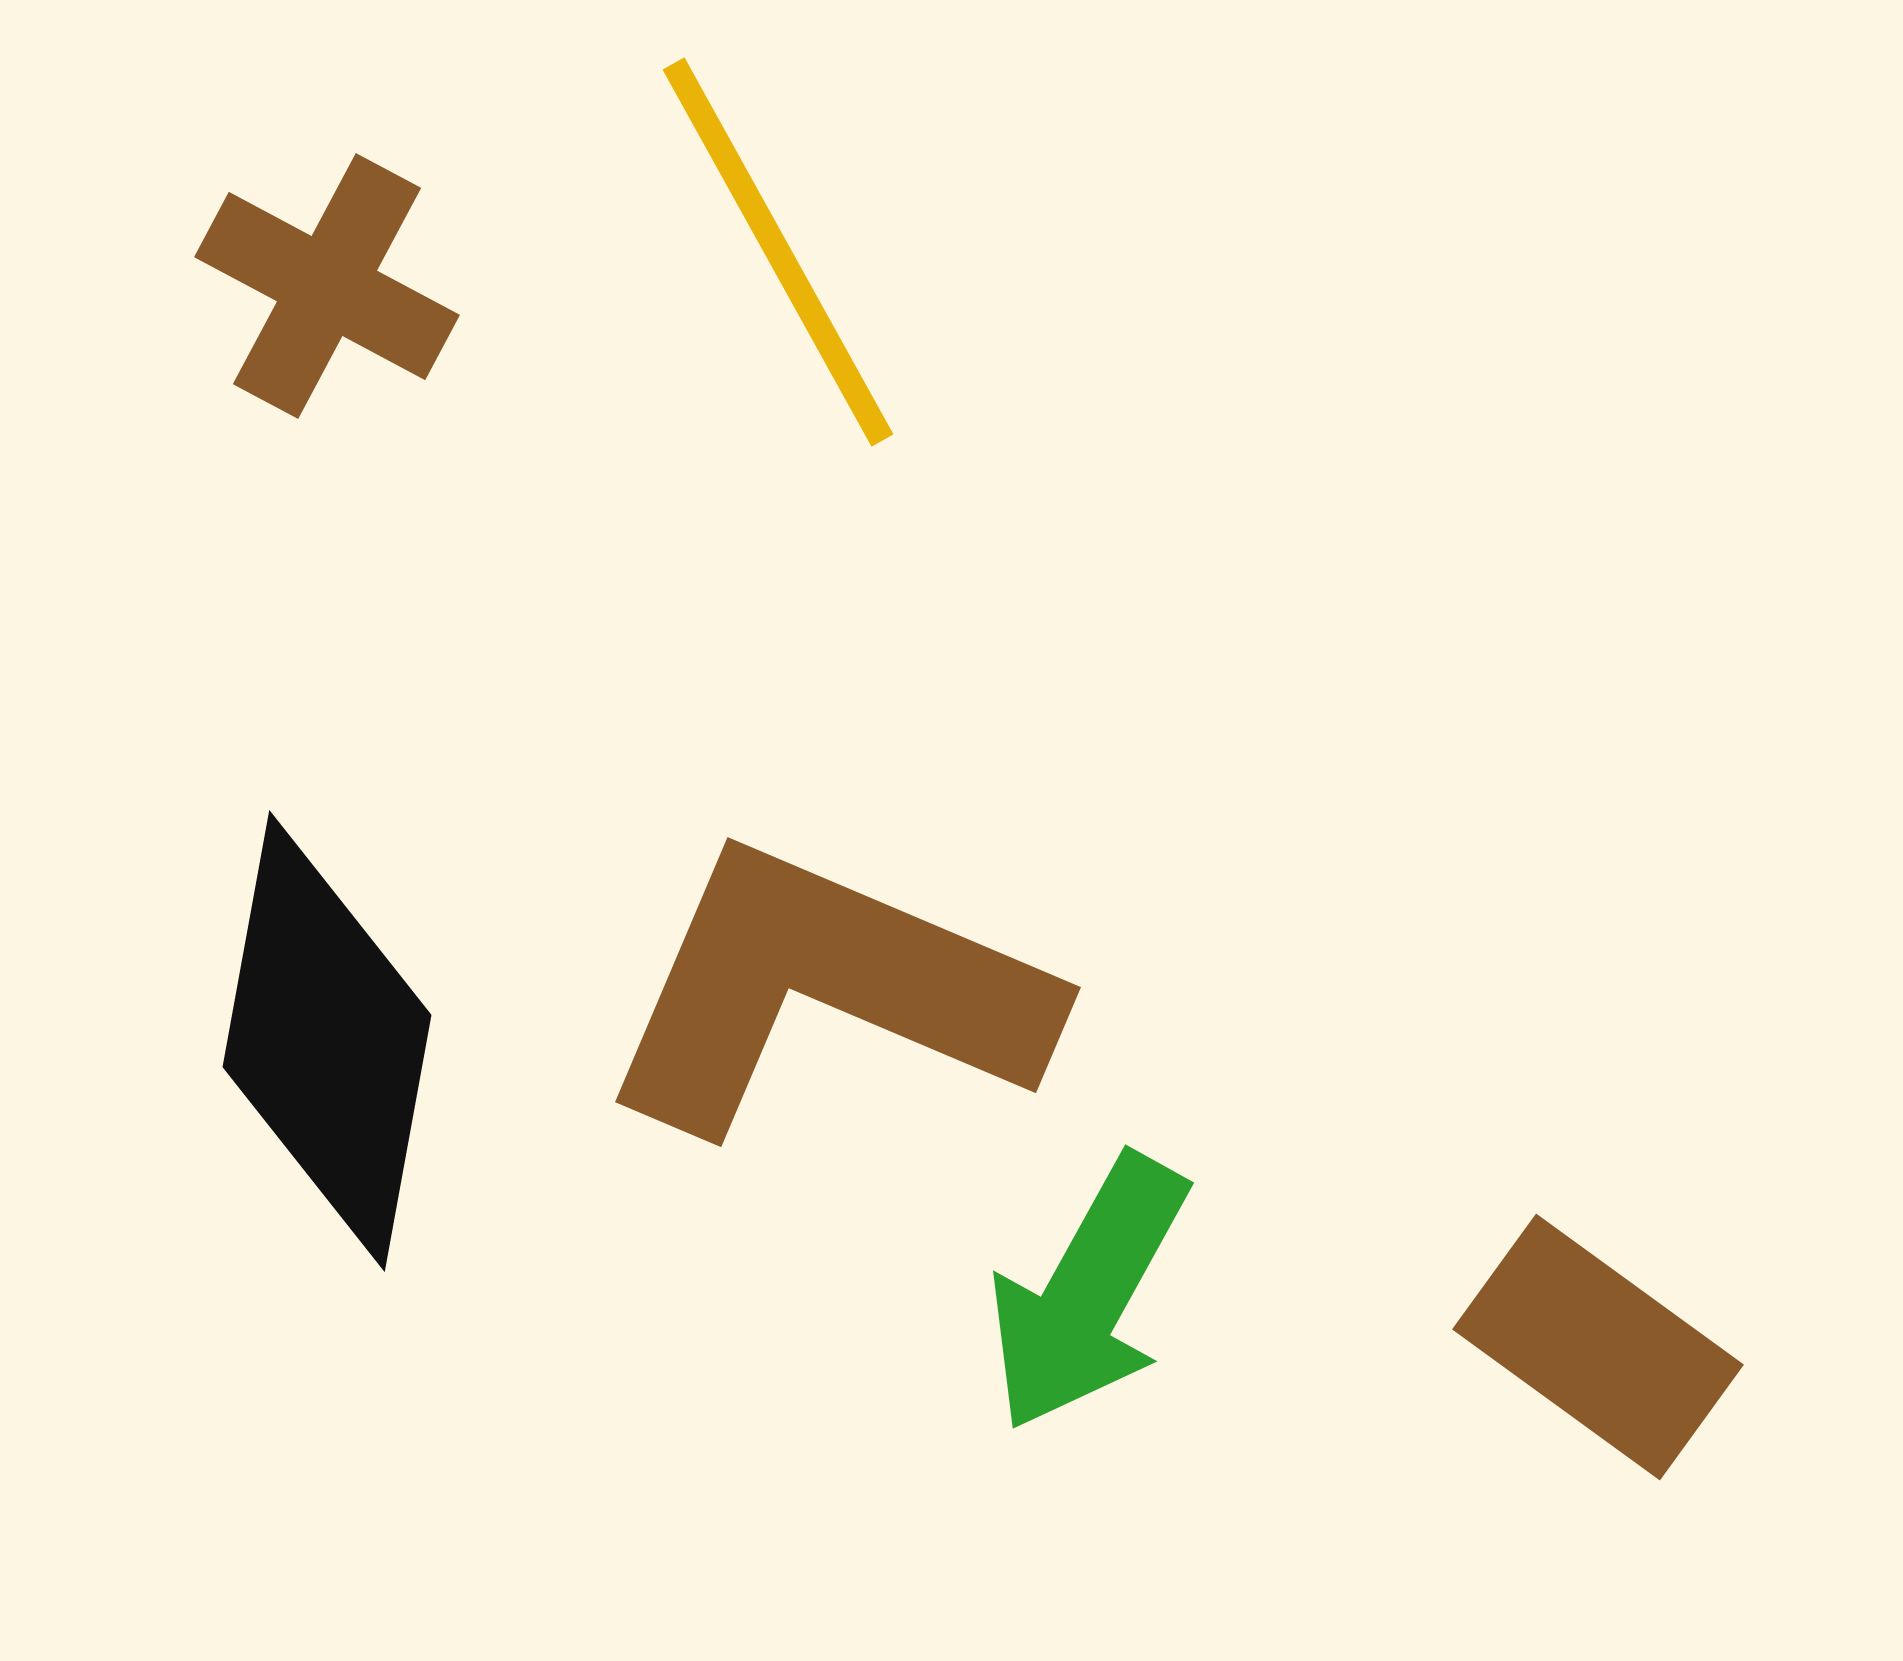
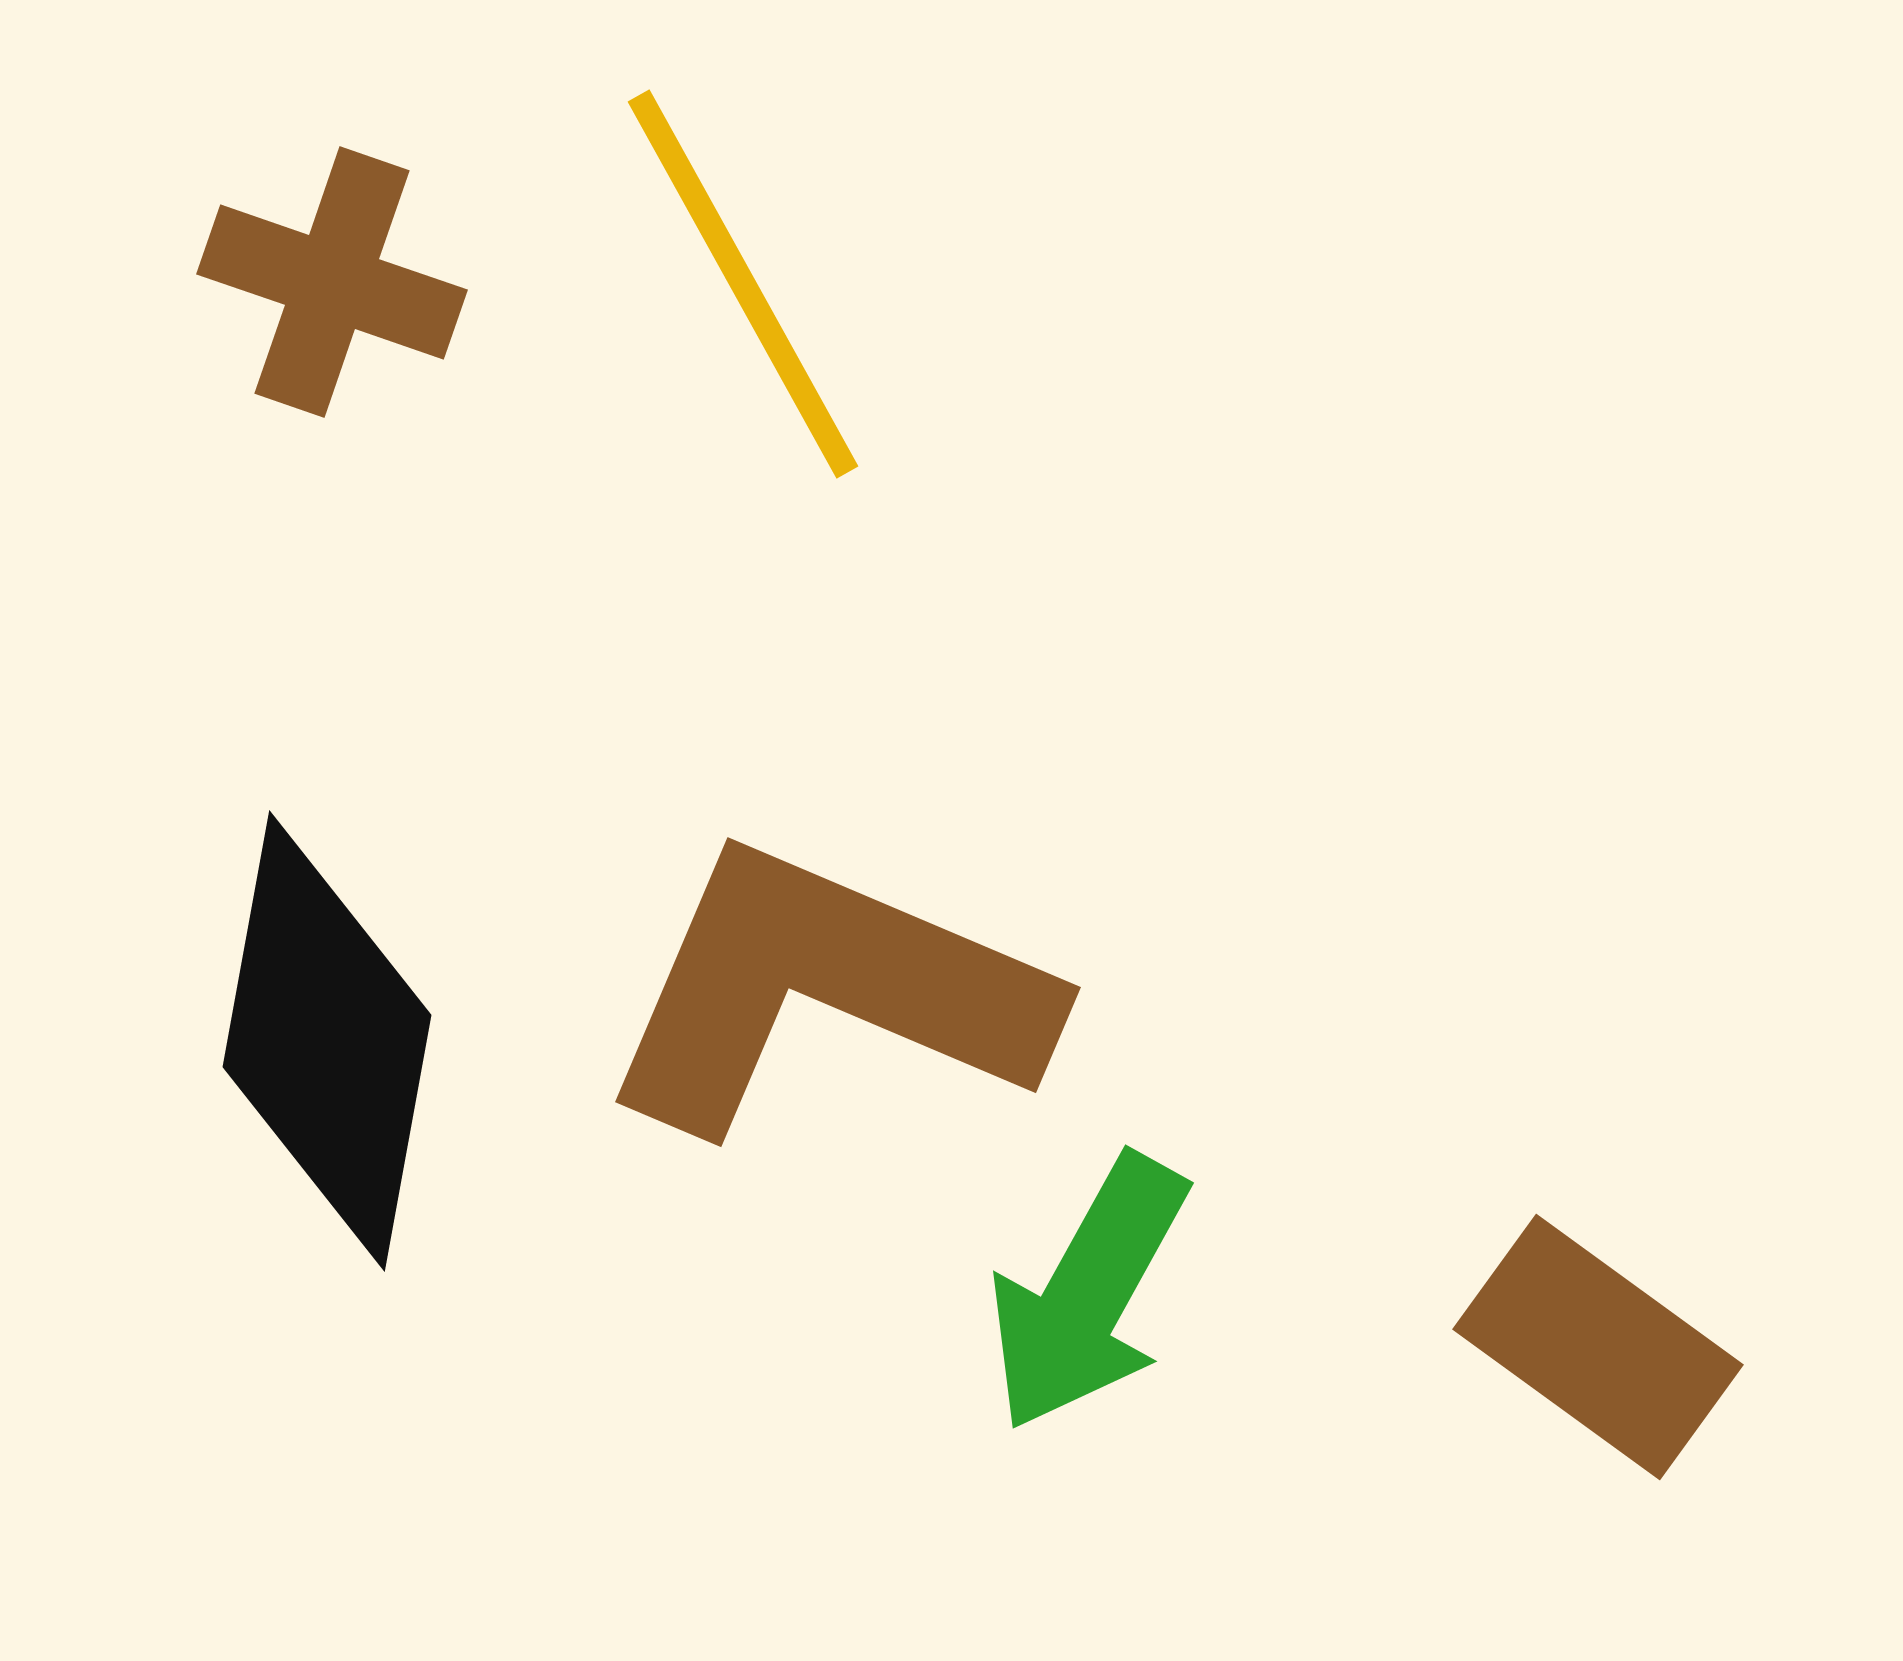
yellow line: moved 35 px left, 32 px down
brown cross: moved 5 px right, 4 px up; rotated 9 degrees counterclockwise
